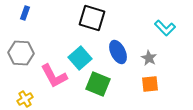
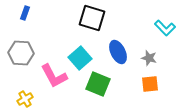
gray star: rotated 14 degrees counterclockwise
